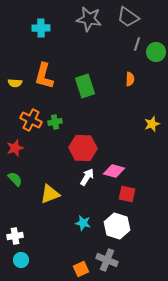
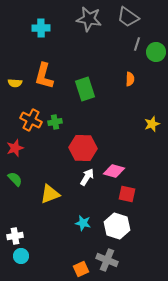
green rectangle: moved 3 px down
cyan circle: moved 4 px up
